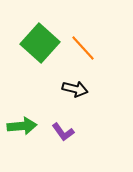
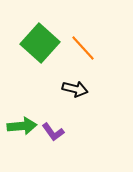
purple L-shape: moved 10 px left
